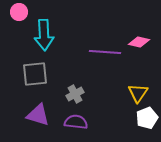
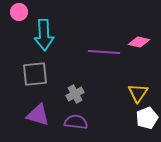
purple line: moved 1 px left
